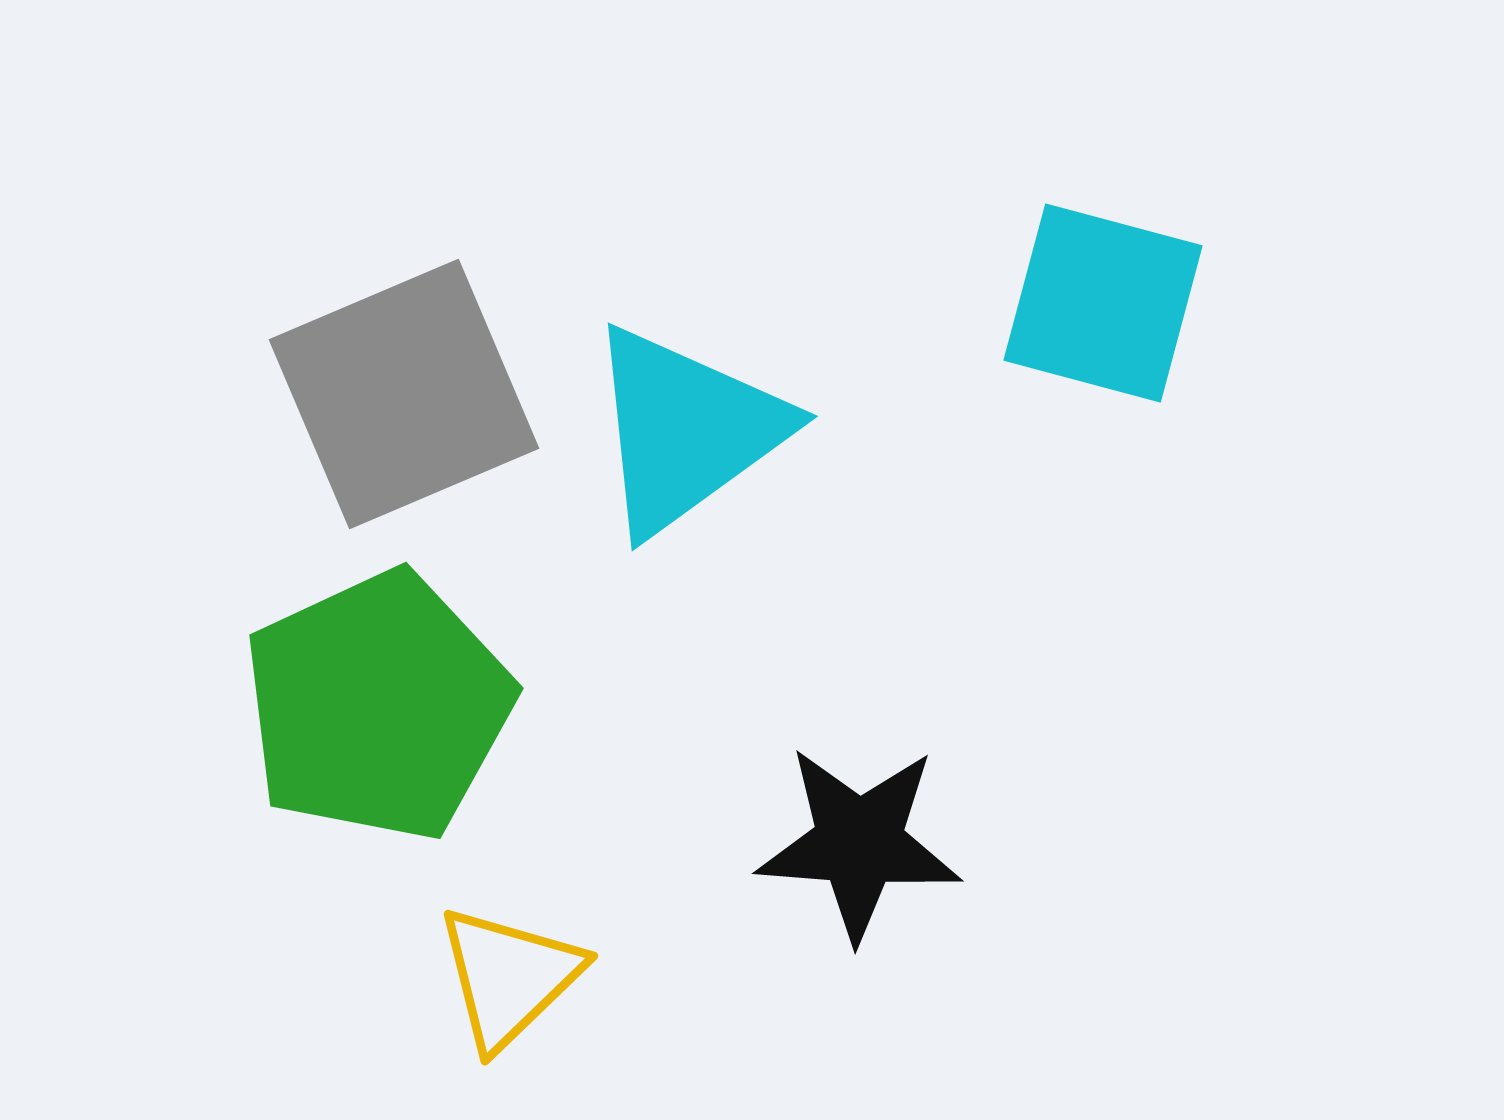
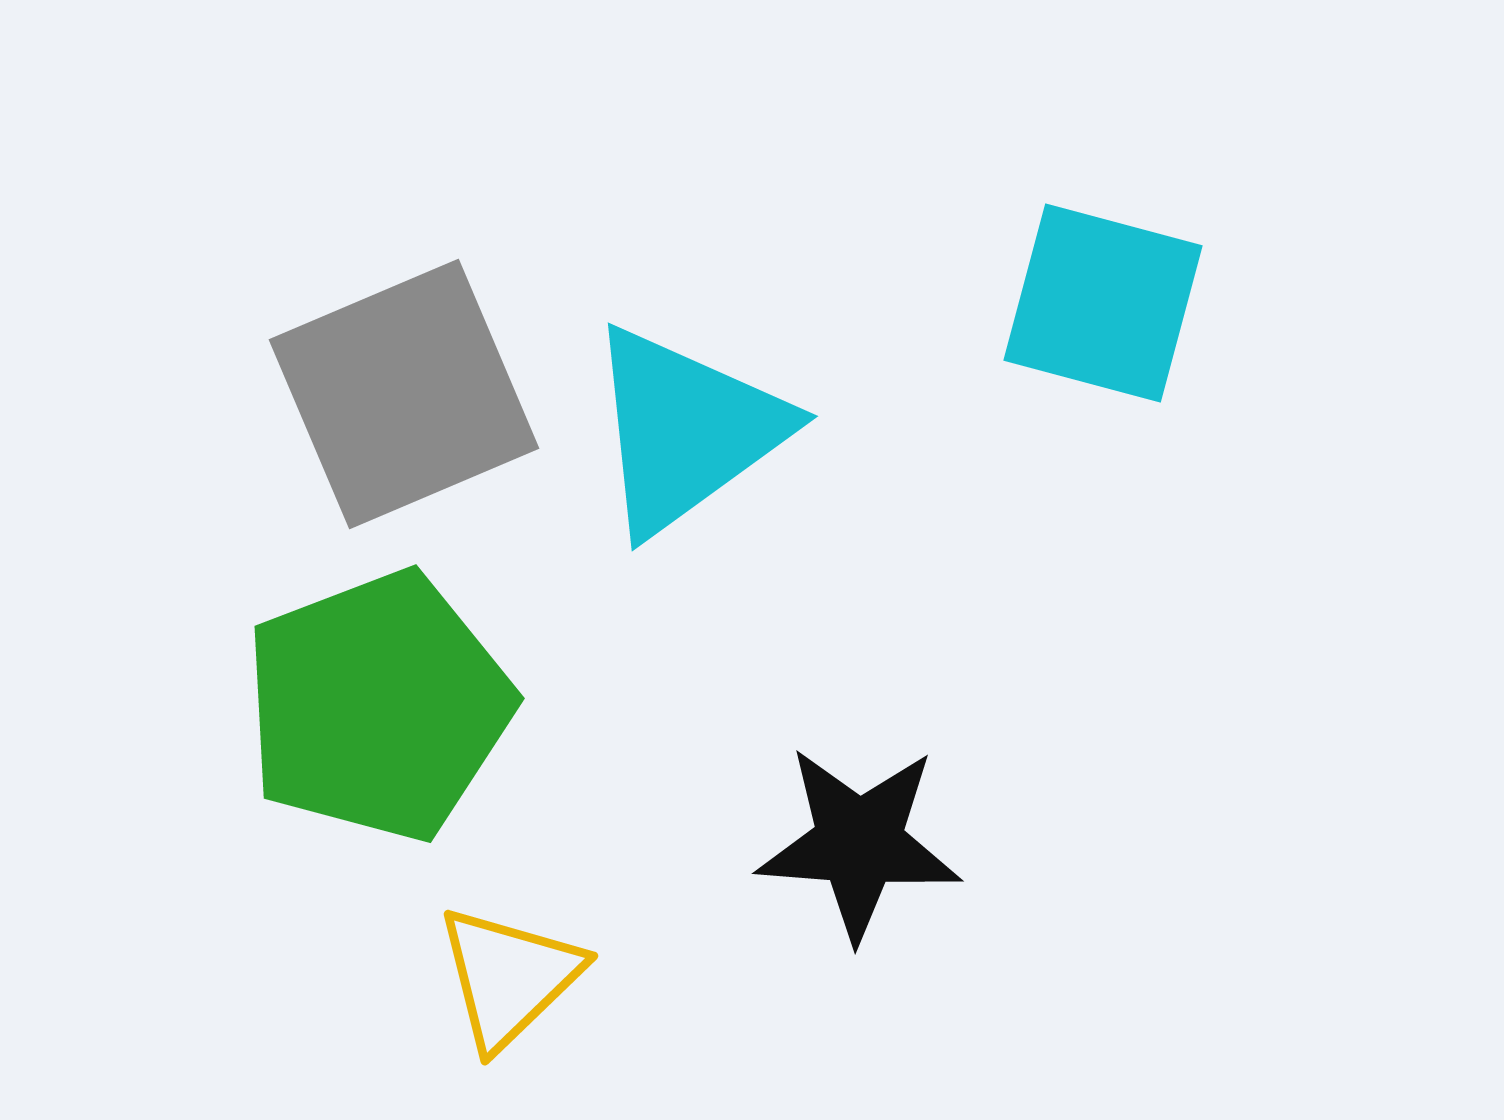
green pentagon: rotated 4 degrees clockwise
